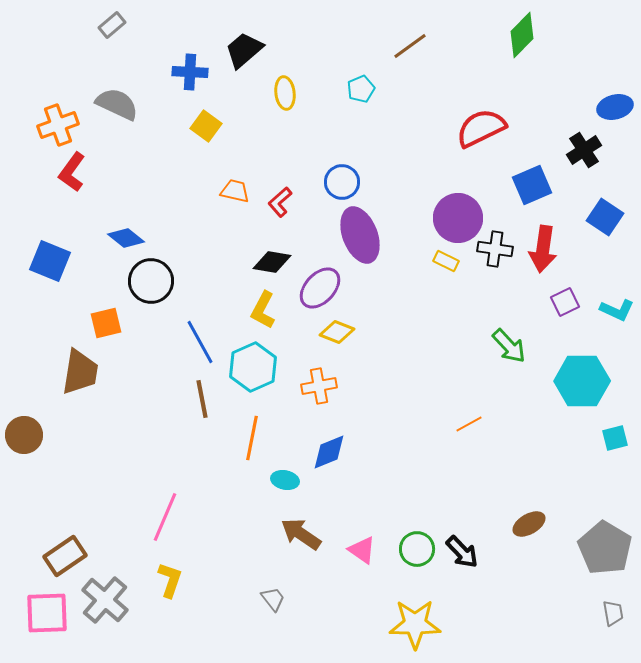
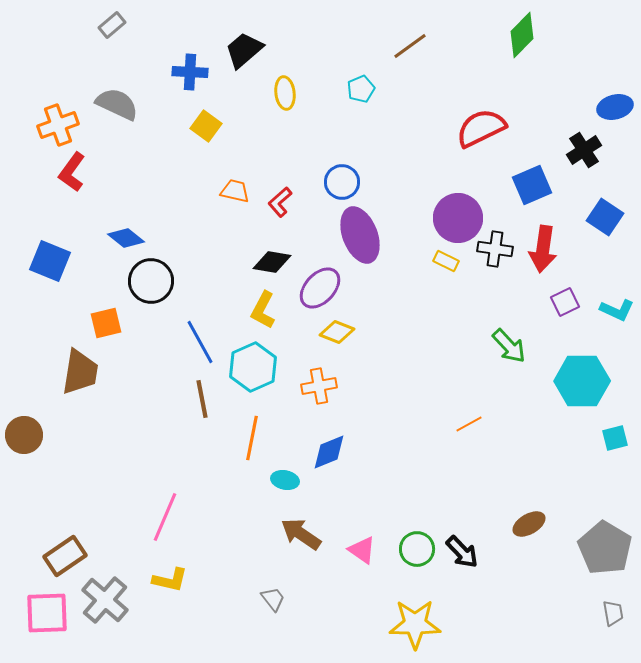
yellow L-shape at (170, 580): rotated 84 degrees clockwise
